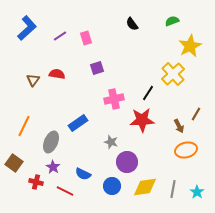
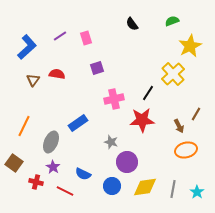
blue L-shape: moved 19 px down
